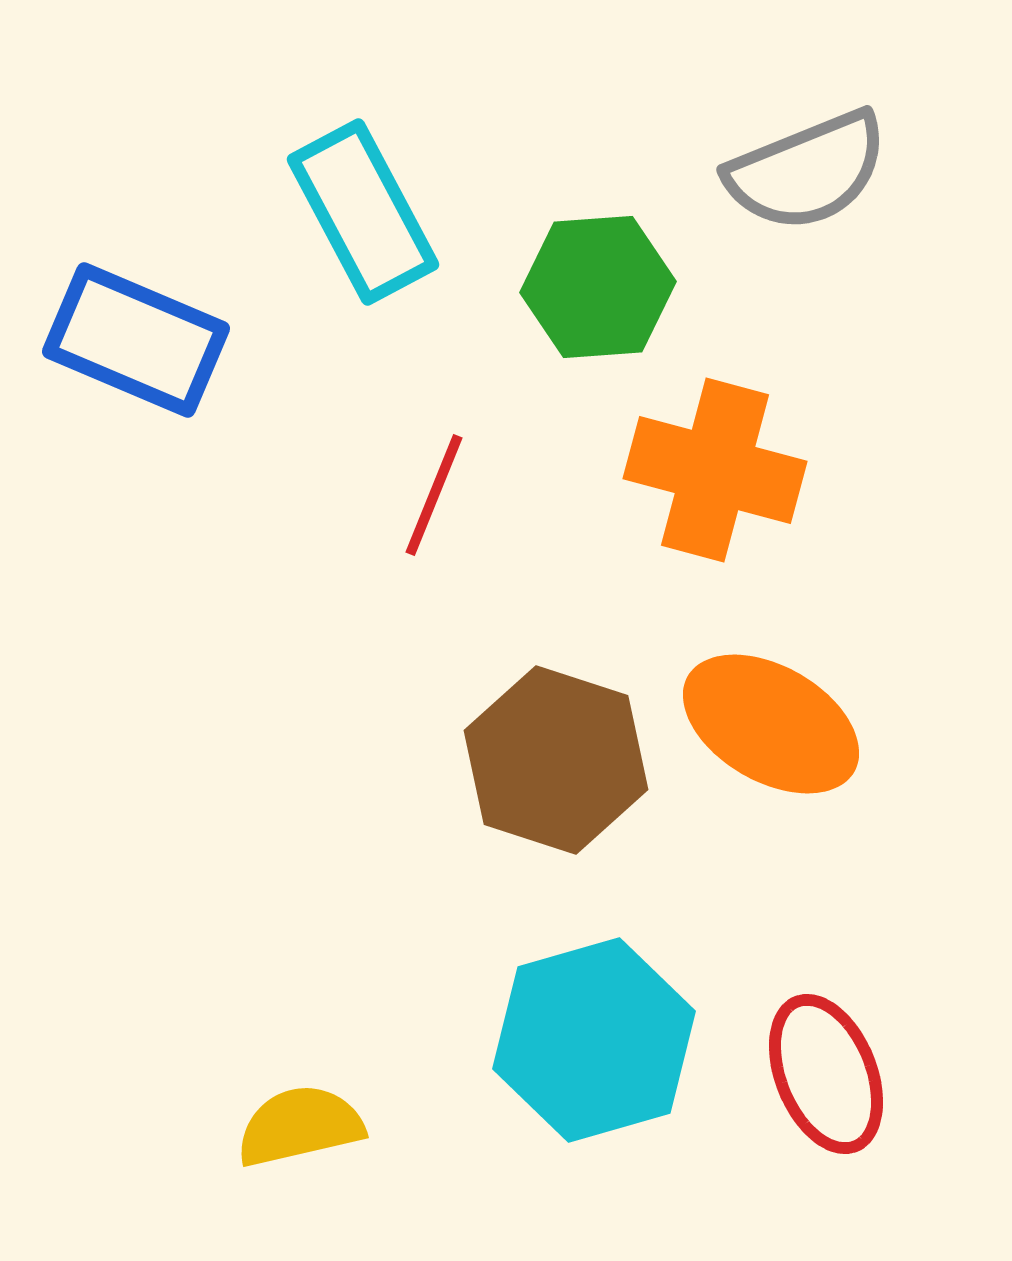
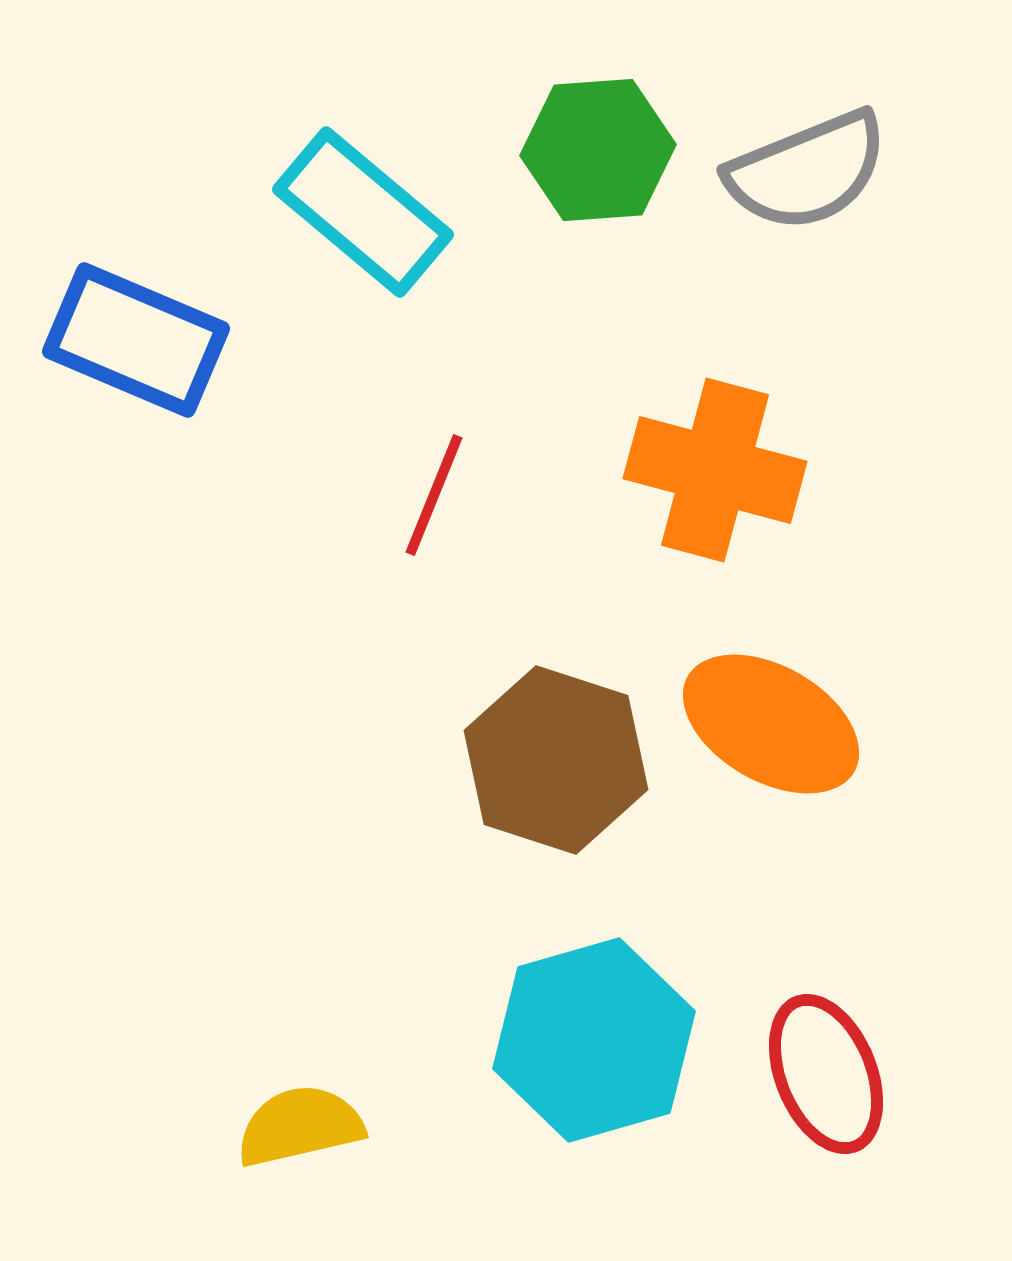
cyan rectangle: rotated 22 degrees counterclockwise
green hexagon: moved 137 px up
